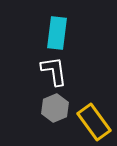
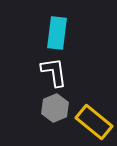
white L-shape: moved 1 px down
yellow rectangle: rotated 15 degrees counterclockwise
